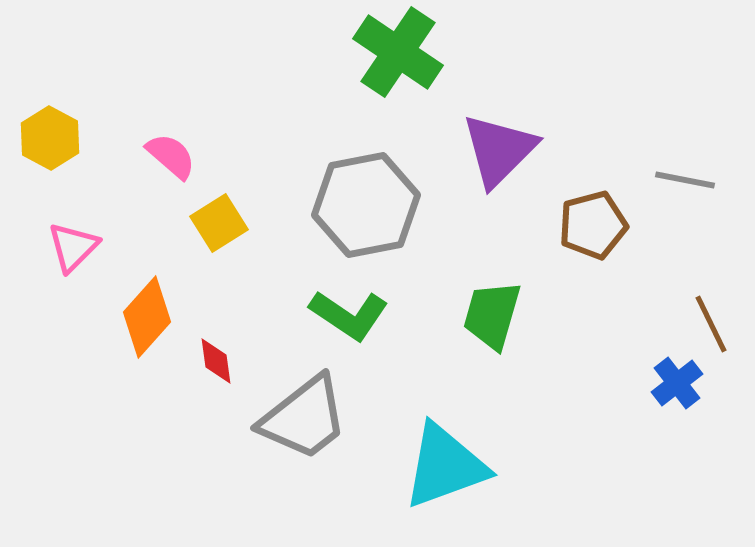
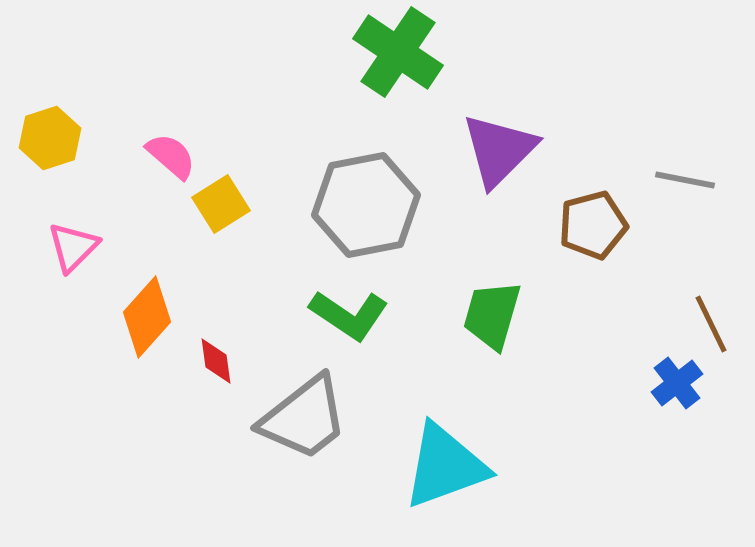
yellow hexagon: rotated 14 degrees clockwise
yellow square: moved 2 px right, 19 px up
